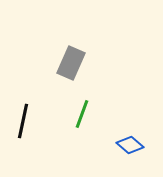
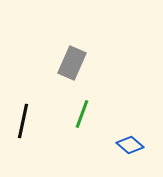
gray rectangle: moved 1 px right
